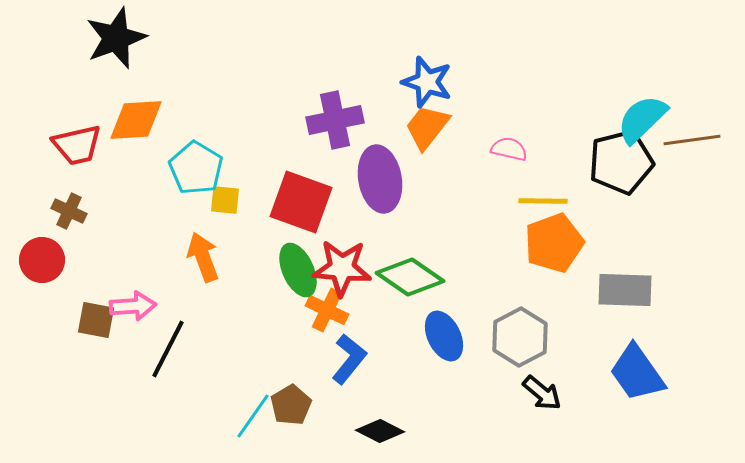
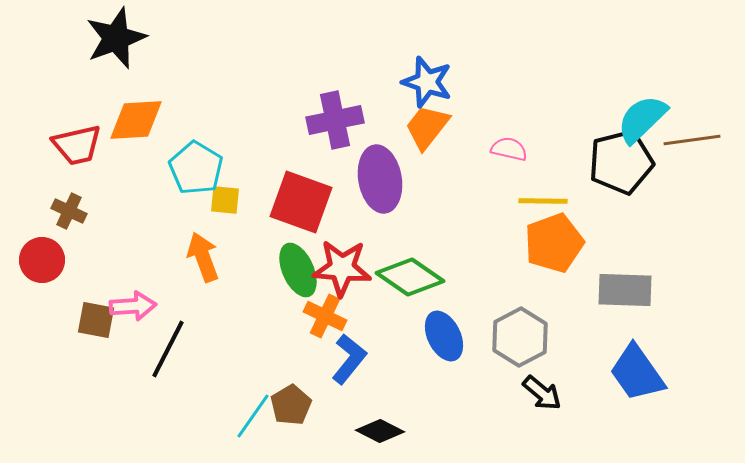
orange cross: moved 2 px left, 6 px down
